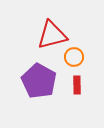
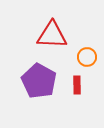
red triangle: rotated 16 degrees clockwise
orange circle: moved 13 px right
